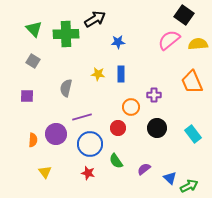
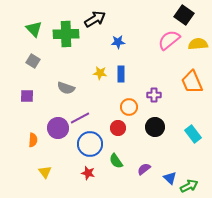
yellow star: moved 2 px right, 1 px up
gray semicircle: rotated 84 degrees counterclockwise
orange circle: moved 2 px left
purple line: moved 2 px left, 1 px down; rotated 12 degrees counterclockwise
black circle: moved 2 px left, 1 px up
purple circle: moved 2 px right, 6 px up
